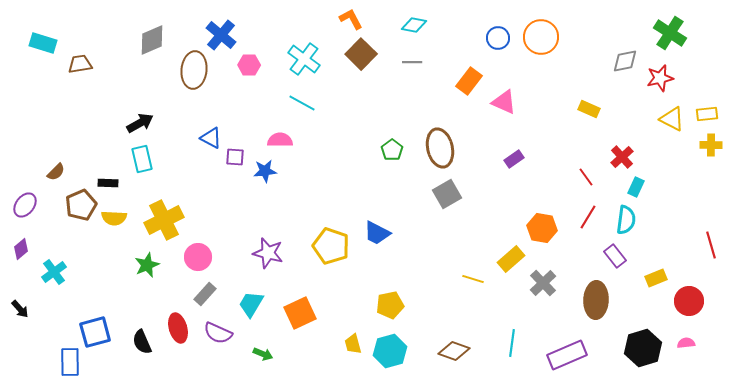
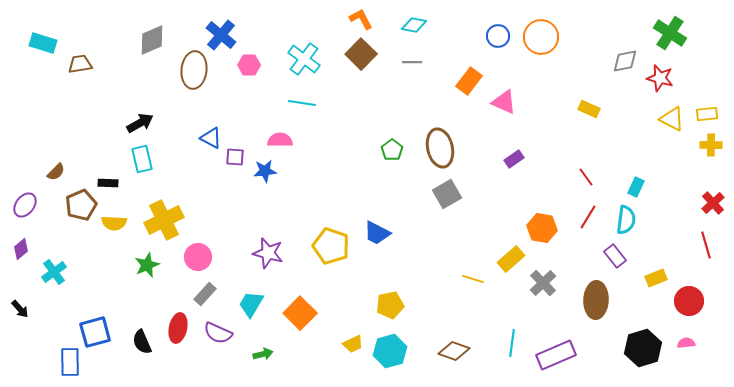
orange L-shape at (351, 19): moved 10 px right
blue circle at (498, 38): moved 2 px up
red star at (660, 78): rotated 28 degrees clockwise
cyan line at (302, 103): rotated 20 degrees counterclockwise
red cross at (622, 157): moved 91 px right, 46 px down
yellow semicircle at (114, 218): moved 5 px down
red line at (711, 245): moved 5 px left
orange square at (300, 313): rotated 20 degrees counterclockwise
red ellipse at (178, 328): rotated 28 degrees clockwise
yellow trapezoid at (353, 344): rotated 100 degrees counterclockwise
green arrow at (263, 354): rotated 36 degrees counterclockwise
purple rectangle at (567, 355): moved 11 px left
